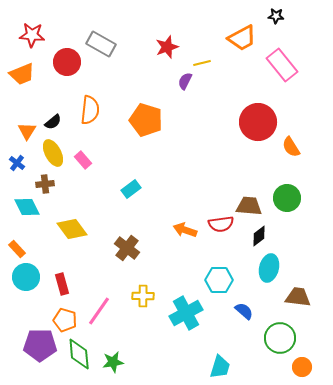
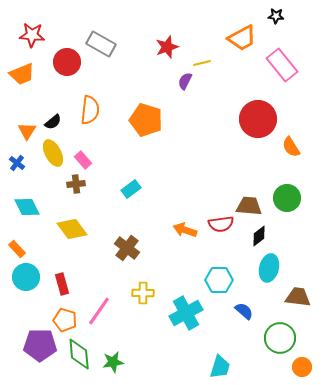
red circle at (258, 122): moved 3 px up
brown cross at (45, 184): moved 31 px right
yellow cross at (143, 296): moved 3 px up
